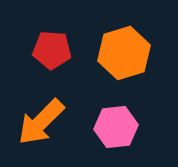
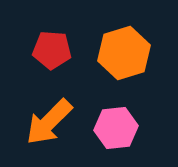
orange arrow: moved 8 px right
pink hexagon: moved 1 px down
